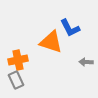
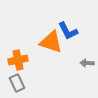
blue L-shape: moved 2 px left, 3 px down
gray arrow: moved 1 px right, 1 px down
gray rectangle: moved 1 px right, 3 px down
